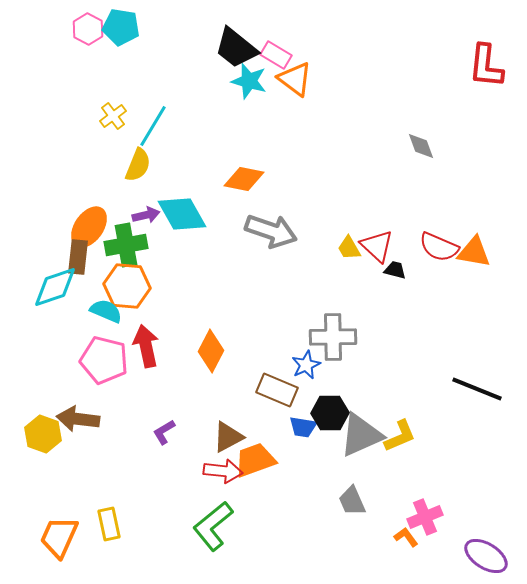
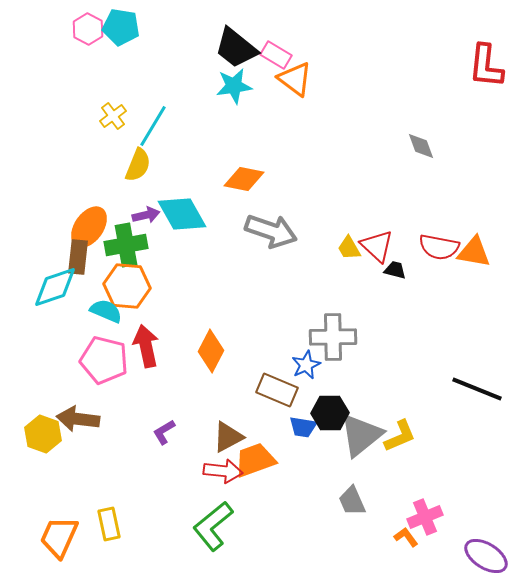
cyan star at (249, 81): moved 15 px left, 5 px down; rotated 24 degrees counterclockwise
red semicircle at (439, 247): rotated 12 degrees counterclockwise
gray triangle at (361, 435): rotated 15 degrees counterclockwise
